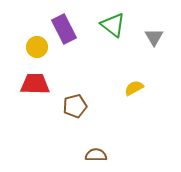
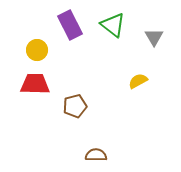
purple rectangle: moved 6 px right, 4 px up
yellow circle: moved 3 px down
yellow semicircle: moved 4 px right, 7 px up
